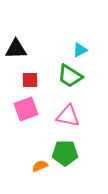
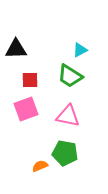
green pentagon: rotated 10 degrees clockwise
